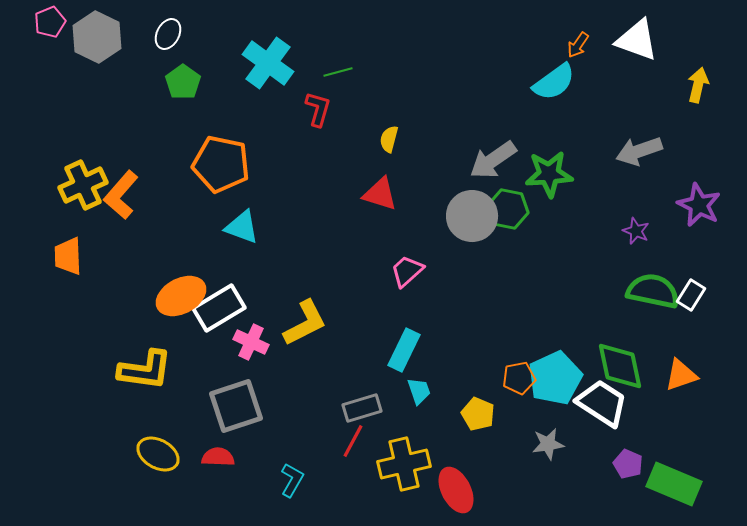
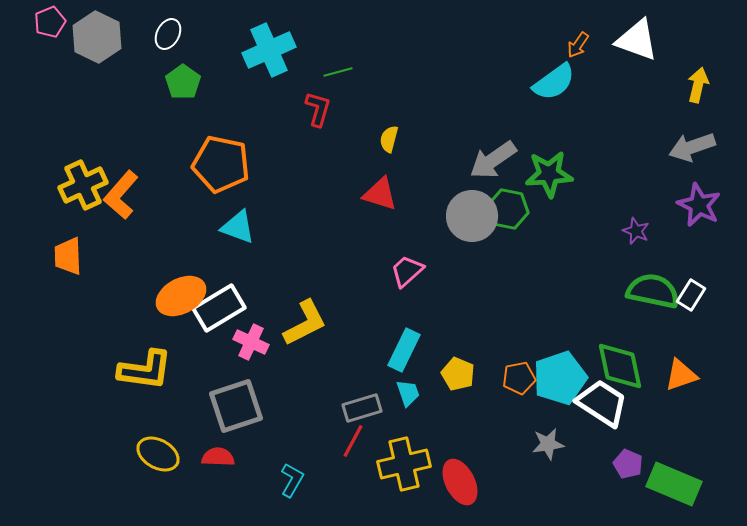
cyan cross at (268, 63): moved 1 px right, 13 px up; rotated 30 degrees clockwise
gray arrow at (639, 151): moved 53 px right, 4 px up
cyan triangle at (242, 227): moved 4 px left
cyan pentagon at (555, 378): moved 5 px right; rotated 6 degrees clockwise
cyan trapezoid at (419, 391): moved 11 px left, 2 px down
yellow pentagon at (478, 414): moved 20 px left, 40 px up
red ellipse at (456, 490): moved 4 px right, 8 px up
